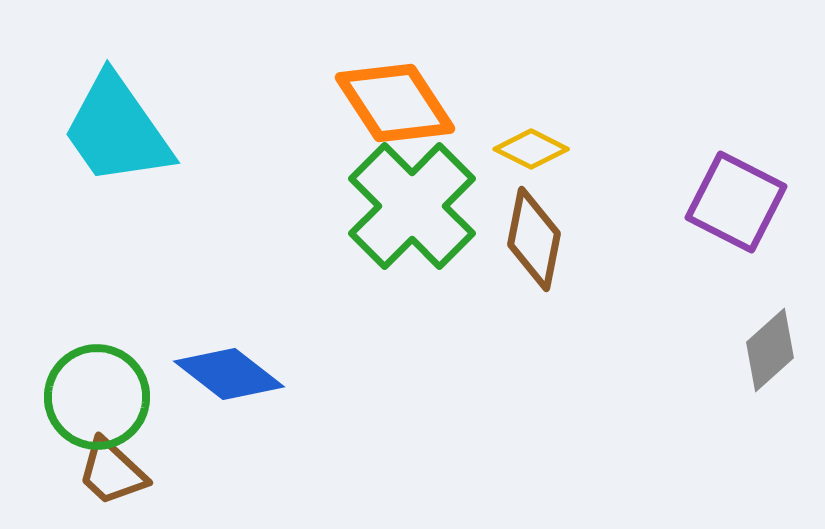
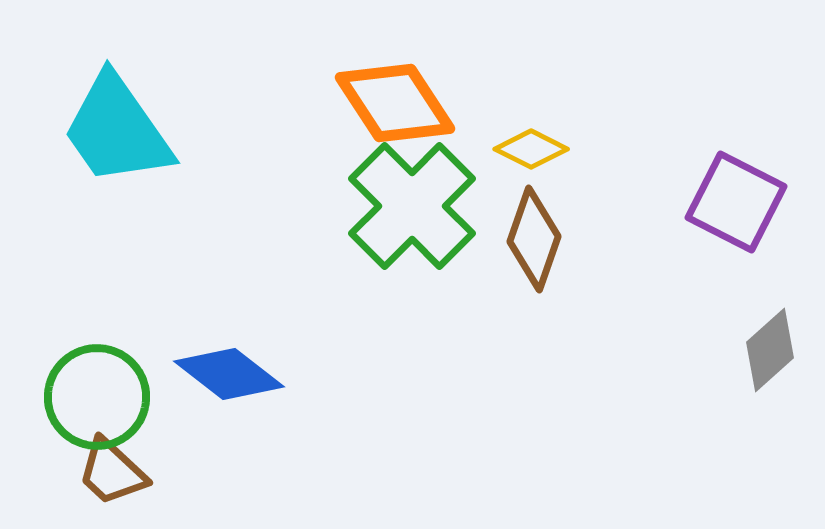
brown diamond: rotated 8 degrees clockwise
